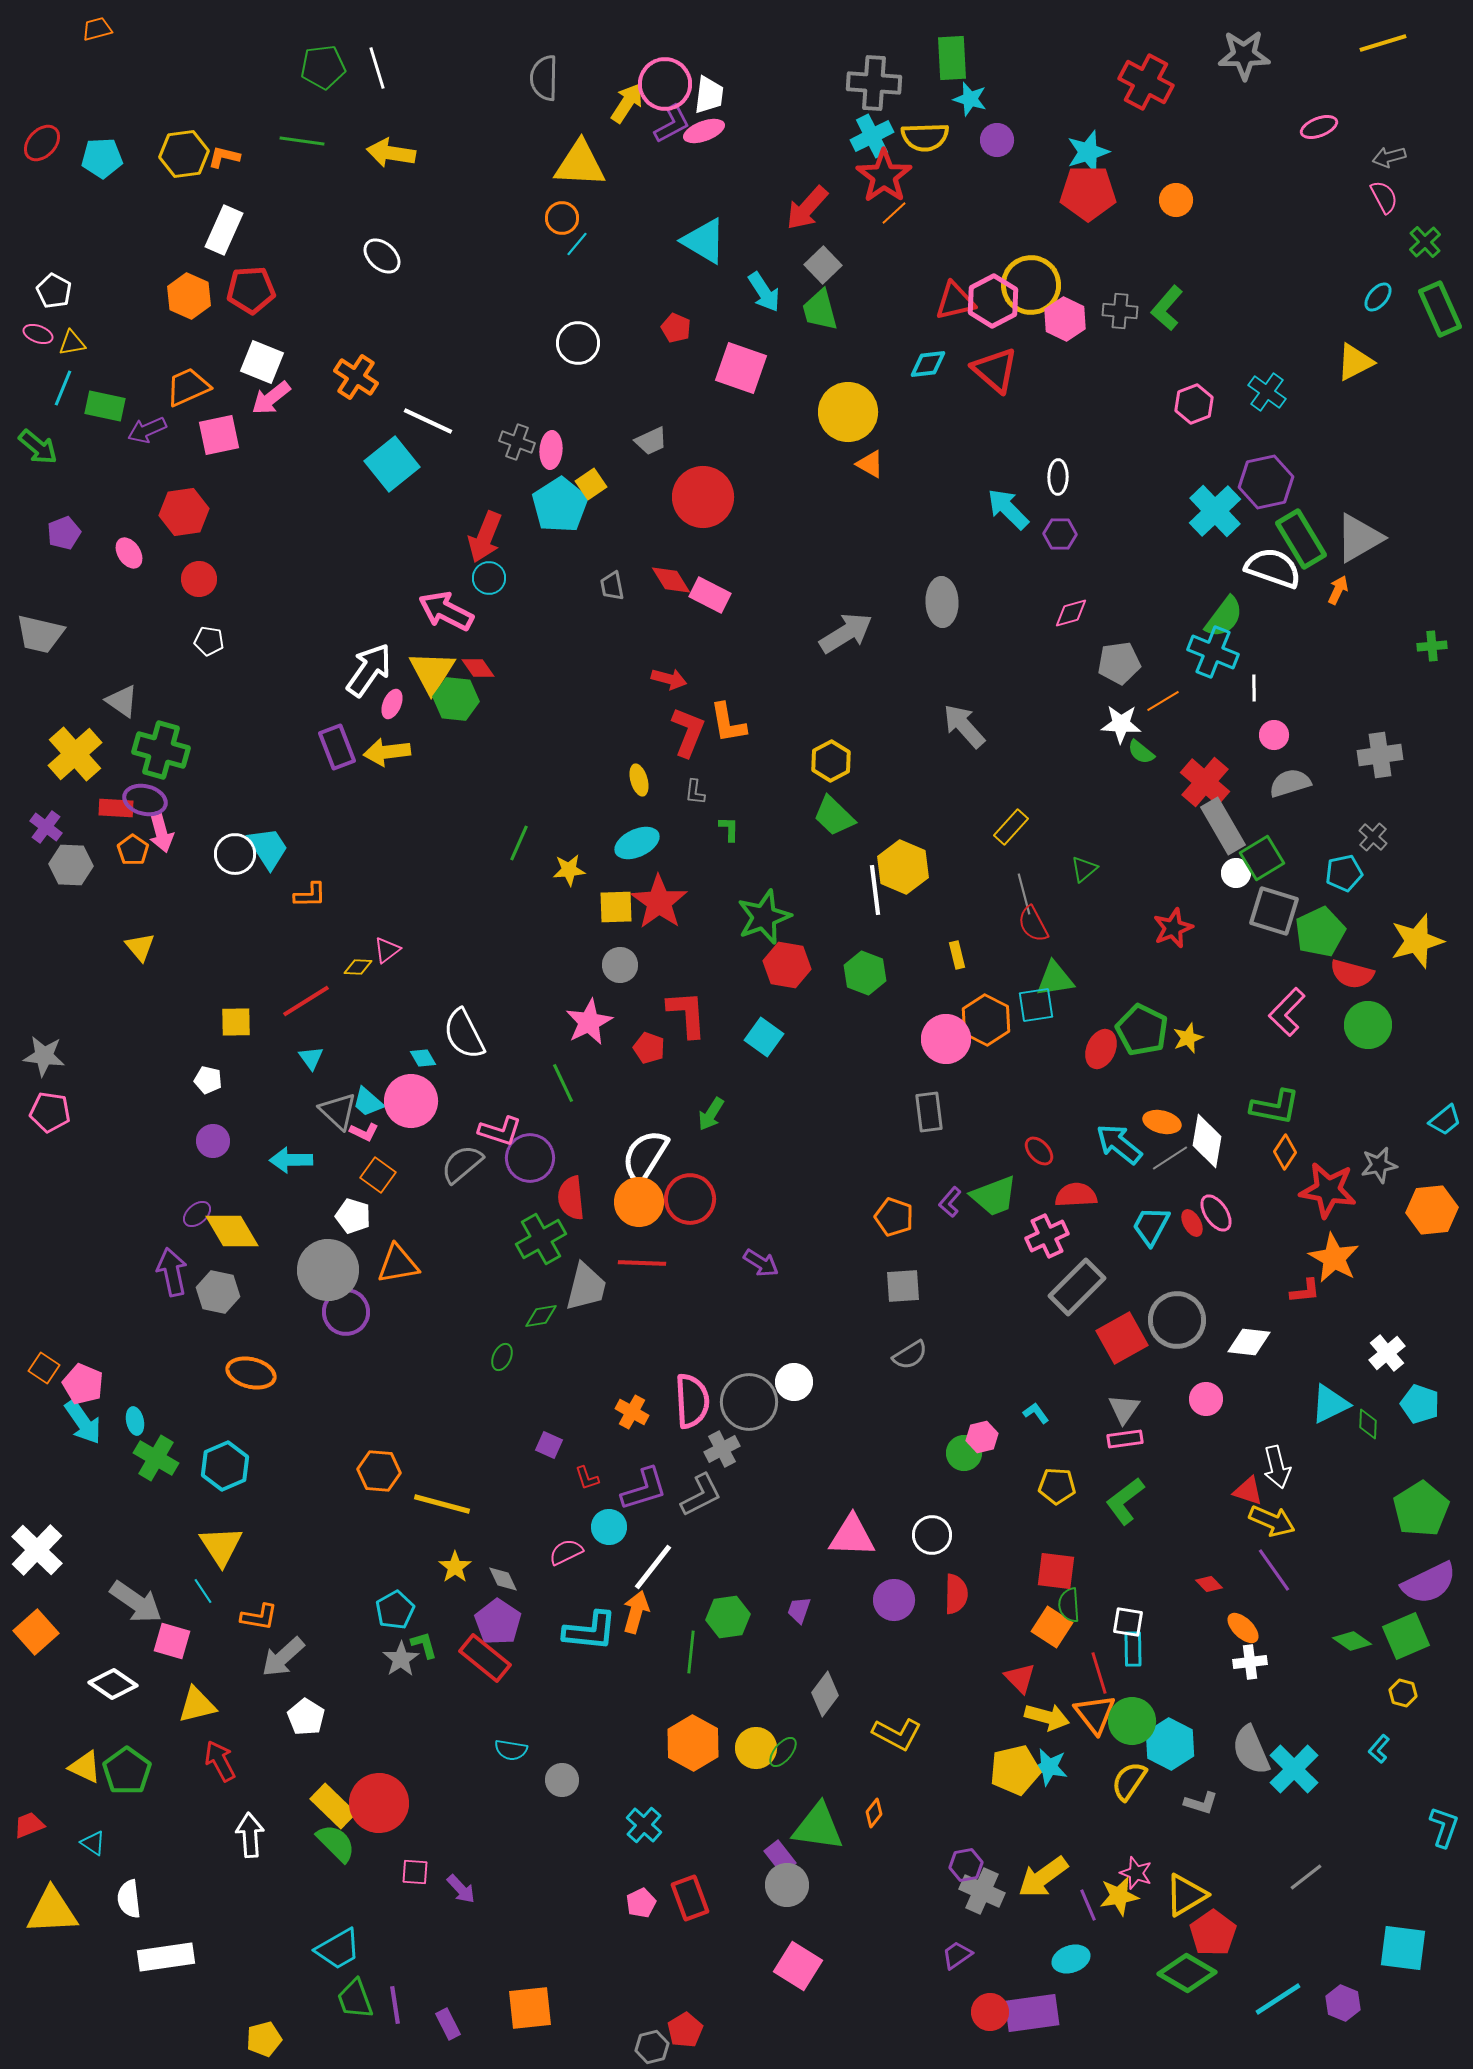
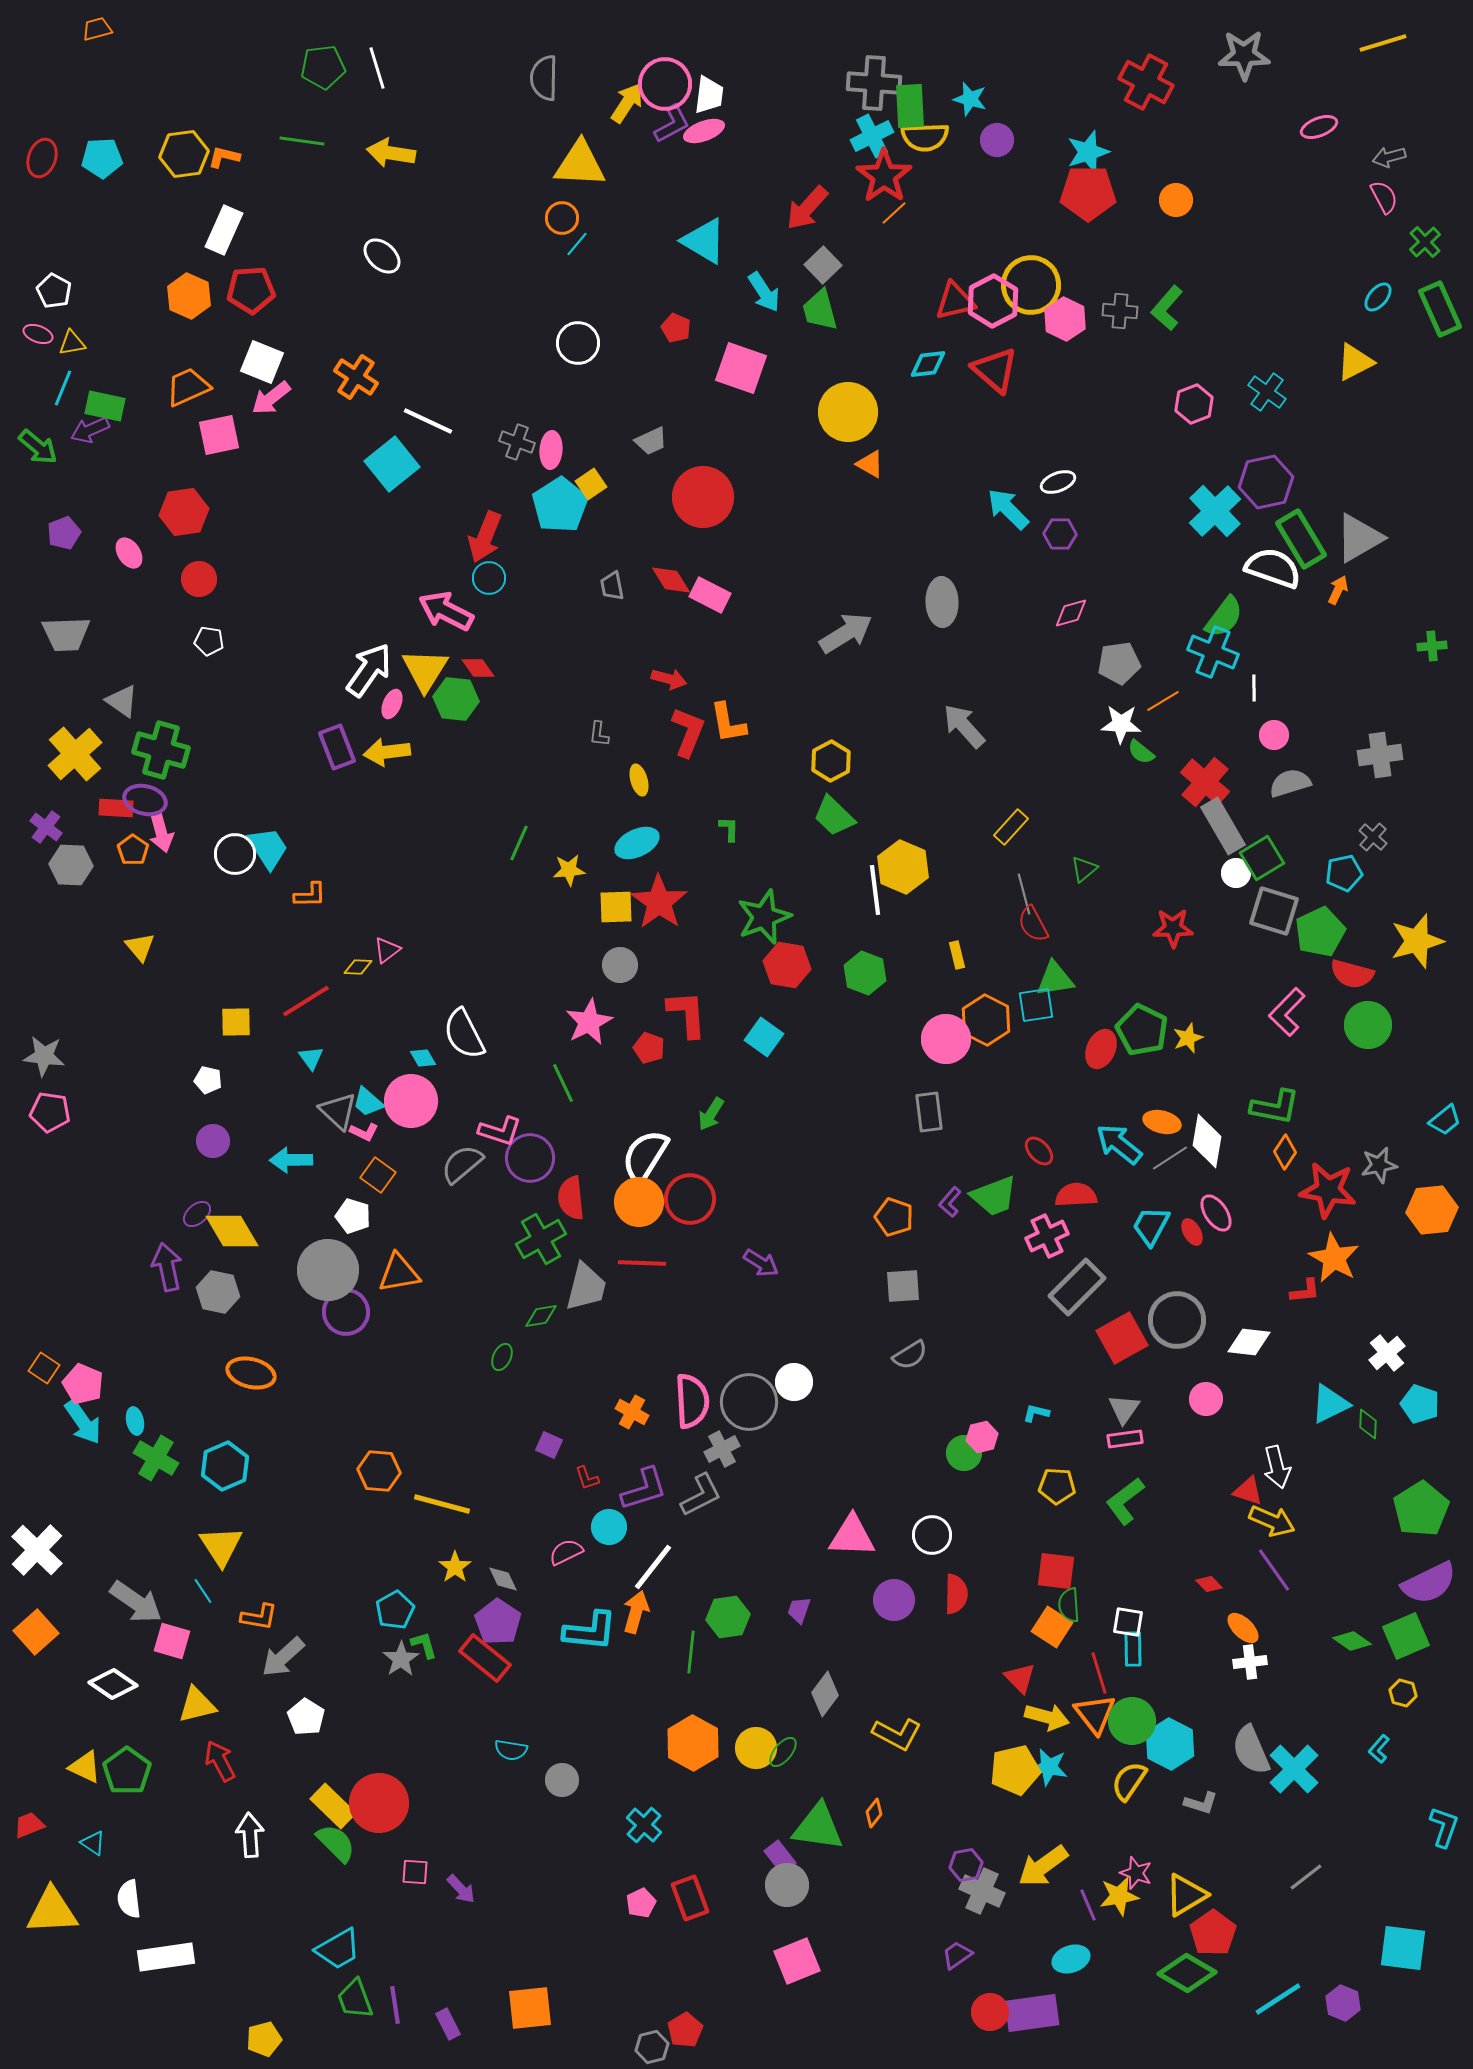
green rectangle at (952, 58): moved 42 px left, 48 px down
red ellipse at (42, 143): moved 15 px down; rotated 24 degrees counterclockwise
purple arrow at (147, 430): moved 57 px left
white ellipse at (1058, 477): moved 5 px down; rotated 68 degrees clockwise
gray trapezoid at (40, 634): moved 26 px right; rotated 15 degrees counterclockwise
yellow triangle at (432, 672): moved 7 px left, 2 px up
gray L-shape at (695, 792): moved 96 px left, 58 px up
red star at (1173, 928): rotated 21 degrees clockwise
red ellipse at (1192, 1223): moved 9 px down
orange triangle at (398, 1264): moved 1 px right, 9 px down
purple arrow at (172, 1272): moved 5 px left, 5 px up
cyan L-shape at (1036, 1413): rotated 40 degrees counterclockwise
yellow arrow at (1043, 1877): moved 11 px up
pink square at (798, 1966): moved 1 px left, 5 px up; rotated 36 degrees clockwise
